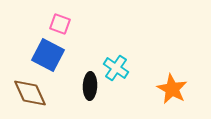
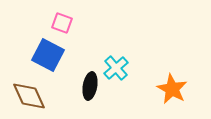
pink square: moved 2 px right, 1 px up
cyan cross: rotated 15 degrees clockwise
black ellipse: rotated 8 degrees clockwise
brown diamond: moved 1 px left, 3 px down
